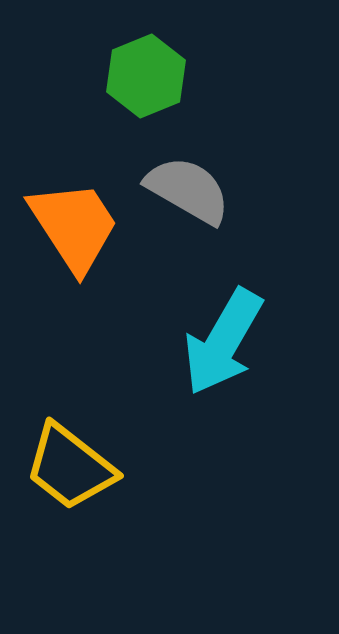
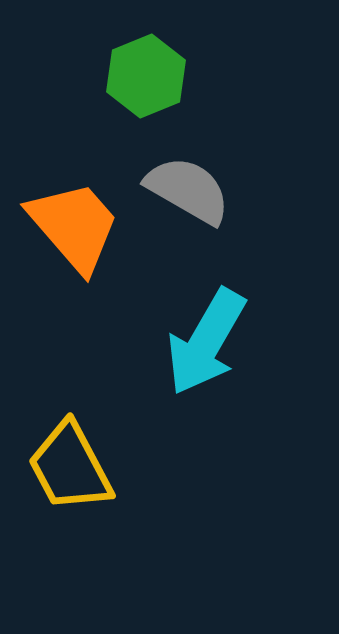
orange trapezoid: rotated 8 degrees counterclockwise
cyan arrow: moved 17 px left
yellow trapezoid: rotated 24 degrees clockwise
